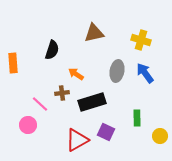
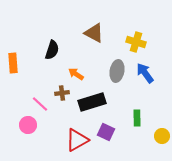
brown triangle: rotated 40 degrees clockwise
yellow cross: moved 5 px left, 2 px down
yellow circle: moved 2 px right
